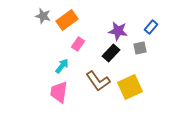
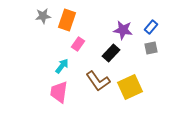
gray star: rotated 21 degrees counterclockwise
orange rectangle: rotated 35 degrees counterclockwise
purple star: moved 5 px right, 1 px up
gray square: moved 11 px right
